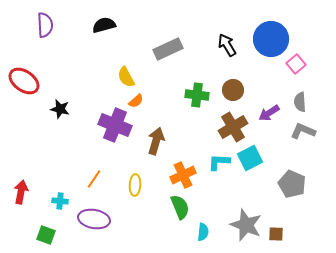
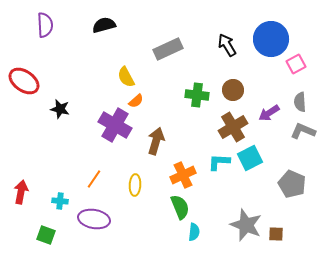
pink square: rotated 12 degrees clockwise
purple cross: rotated 8 degrees clockwise
cyan semicircle: moved 9 px left
